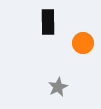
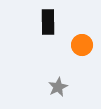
orange circle: moved 1 px left, 2 px down
